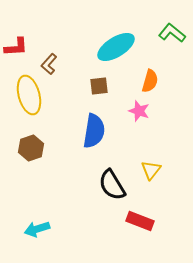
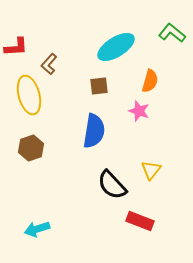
black semicircle: rotated 12 degrees counterclockwise
